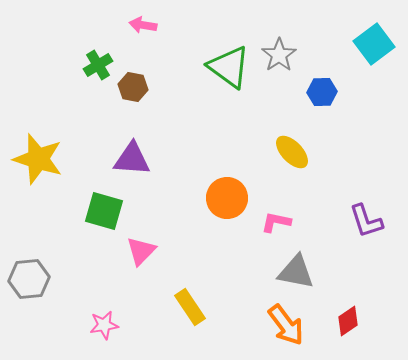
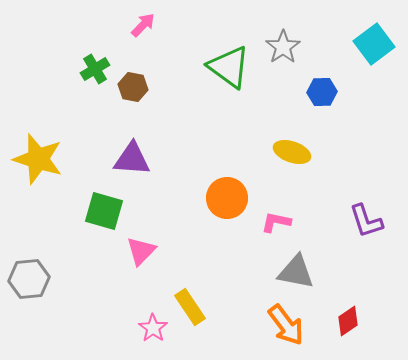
pink arrow: rotated 124 degrees clockwise
gray star: moved 4 px right, 8 px up
green cross: moved 3 px left, 4 px down
yellow ellipse: rotated 27 degrees counterclockwise
pink star: moved 49 px right, 3 px down; rotated 28 degrees counterclockwise
